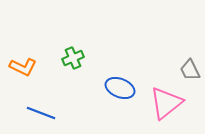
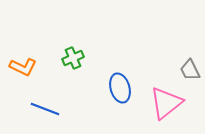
blue ellipse: rotated 52 degrees clockwise
blue line: moved 4 px right, 4 px up
